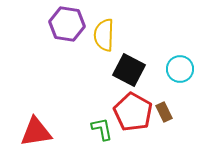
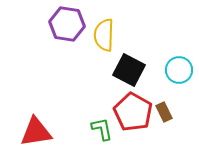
cyan circle: moved 1 px left, 1 px down
